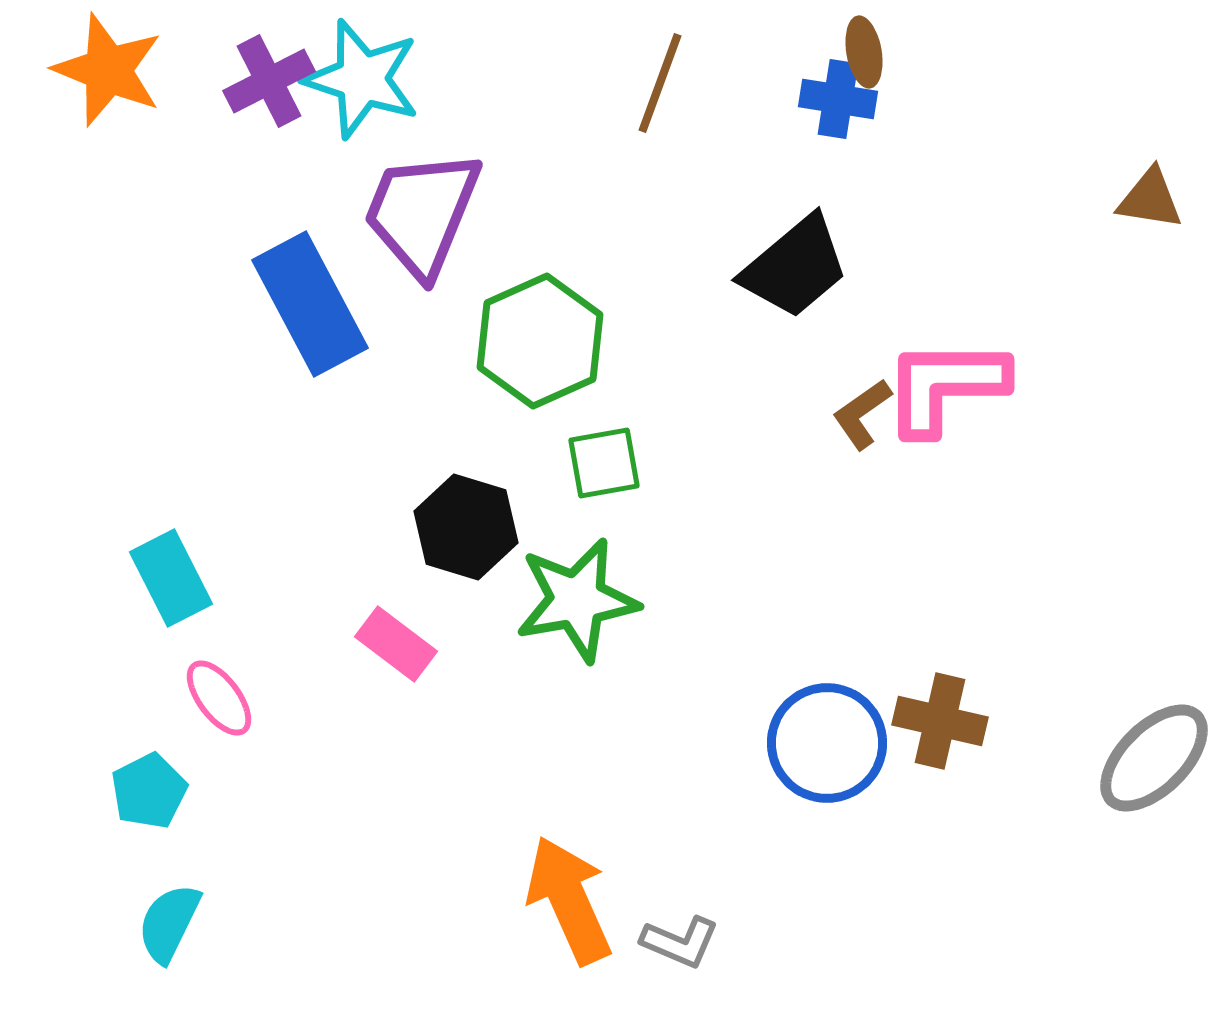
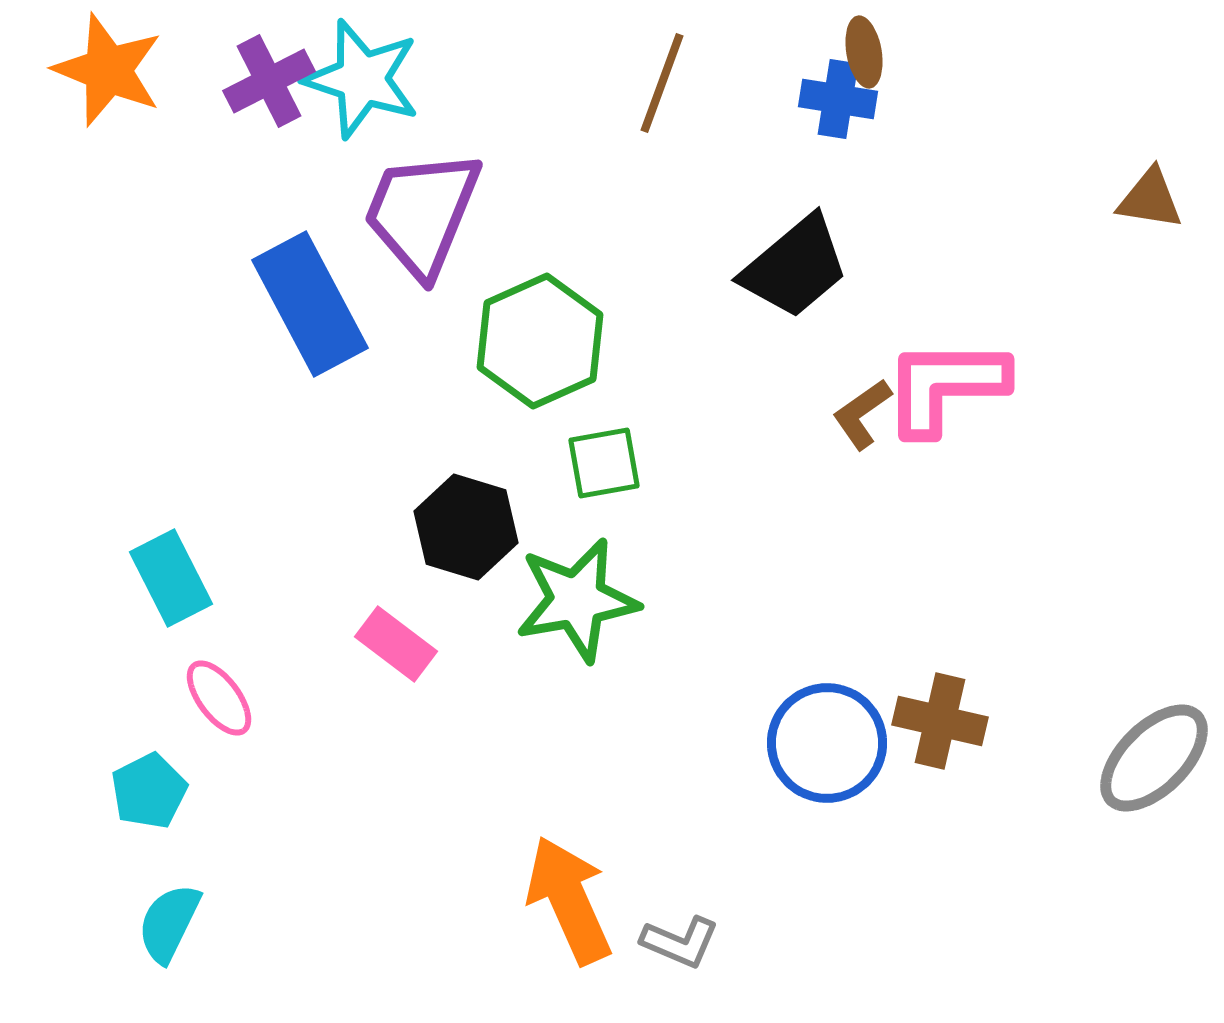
brown line: moved 2 px right
